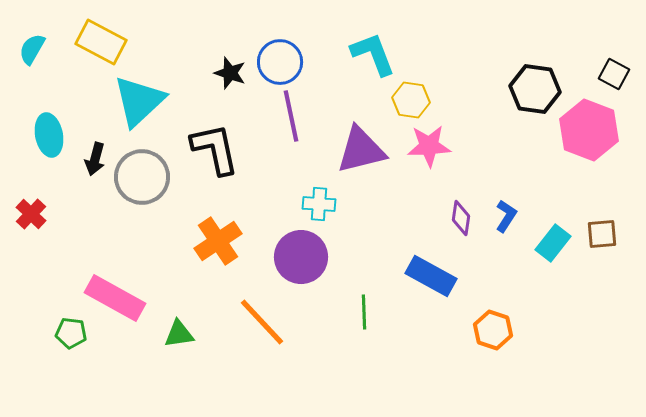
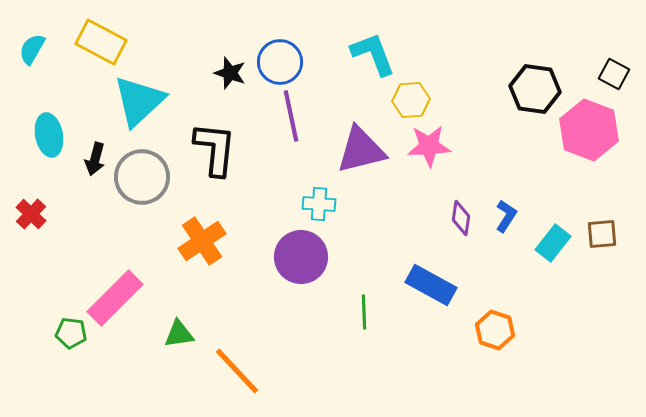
yellow hexagon: rotated 12 degrees counterclockwise
black L-shape: rotated 18 degrees clockwise
orange cross: moved 16 px left
blue rectangle: moved 9 px down
pink rectangle: rotated 74 degrees counterclockwise
orange line: moved 25 px left, 49 px down
orange hexagon: moved 2 px right
